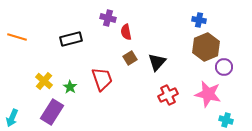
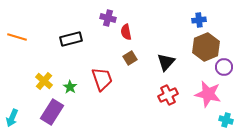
blue cross: rotated 16 degrees counterclockwise
black triangle: moved 9 px right
